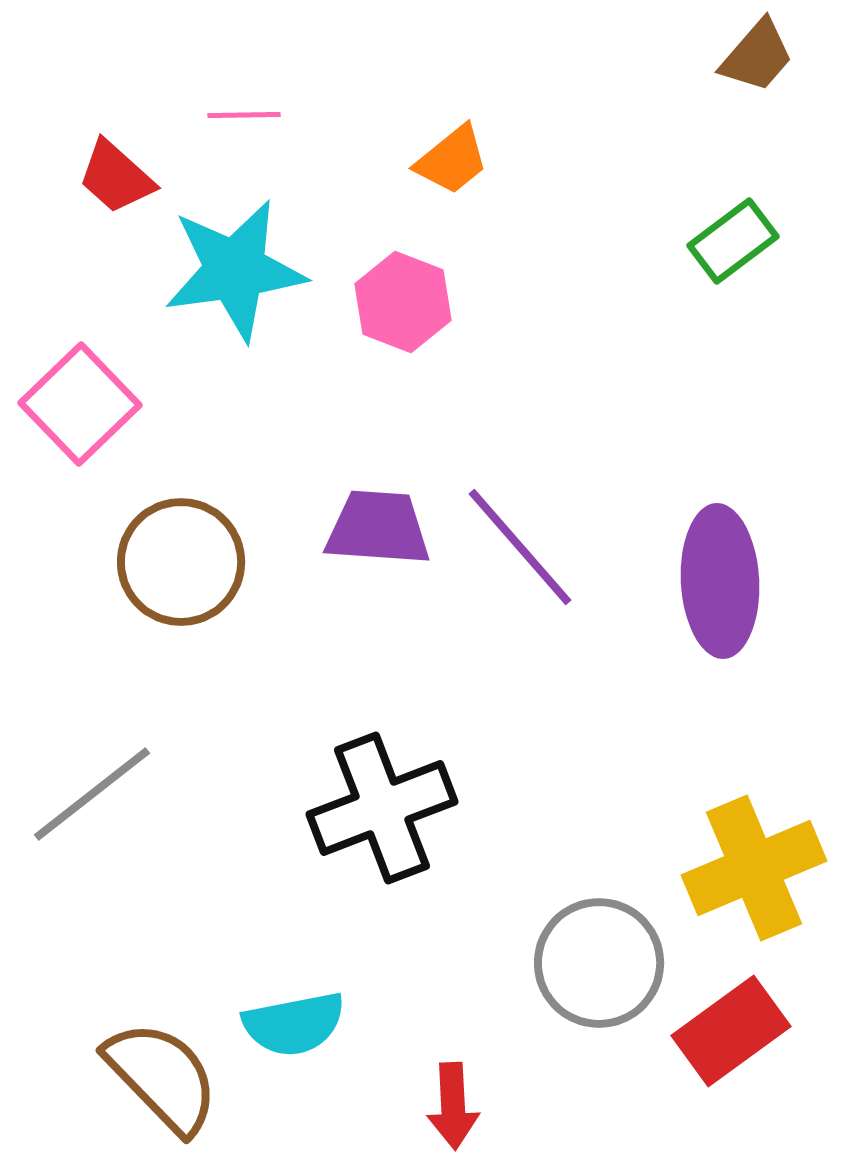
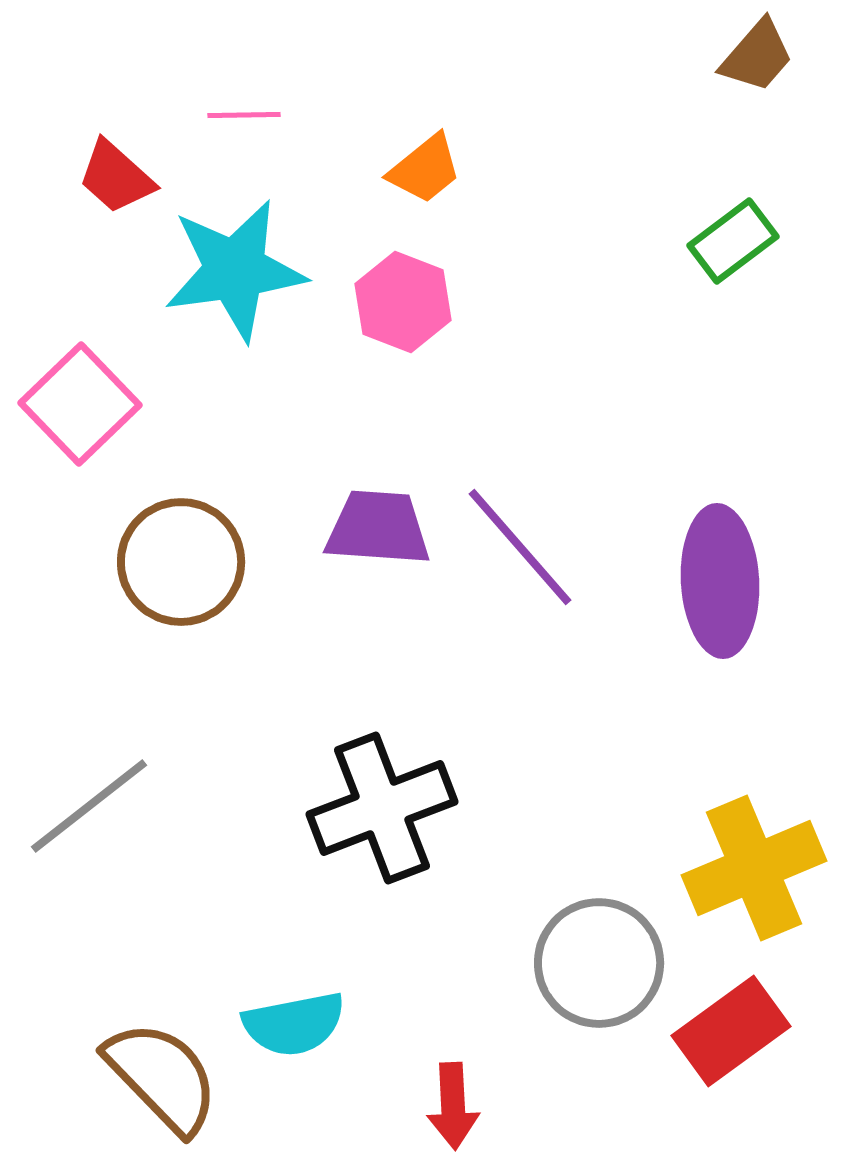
orange trapezoid: moved 27 px left, 9 px down
gray line: moved 3 px left, 12 px down
